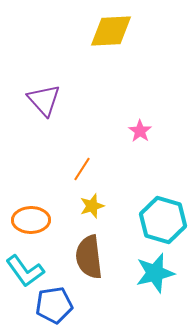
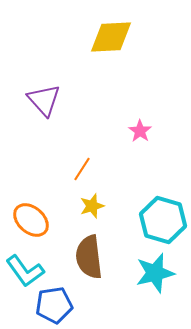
yellow diamond: moved 6 px down
orange ellipse: rotated 42 degrees clockwise
